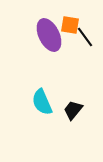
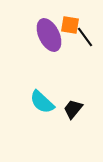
cyan semicircle: rotated 24 degrees counterclockwise
black trapezoid: moved 1 px up
